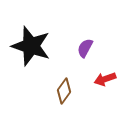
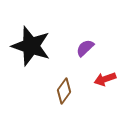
purple semicircle: rotated 18 degrees clockwise
